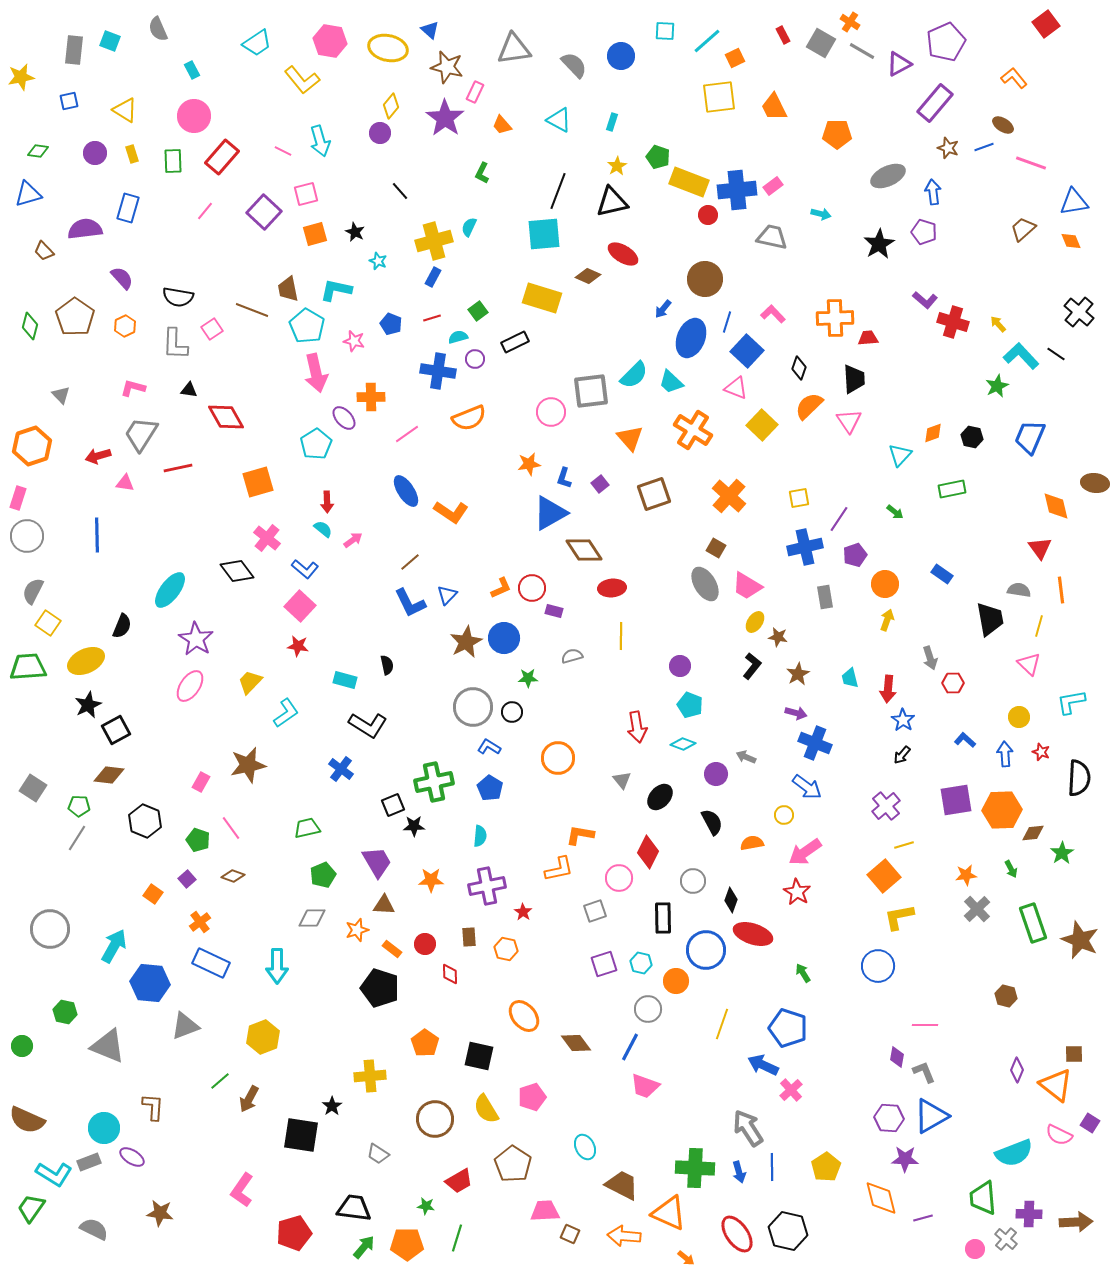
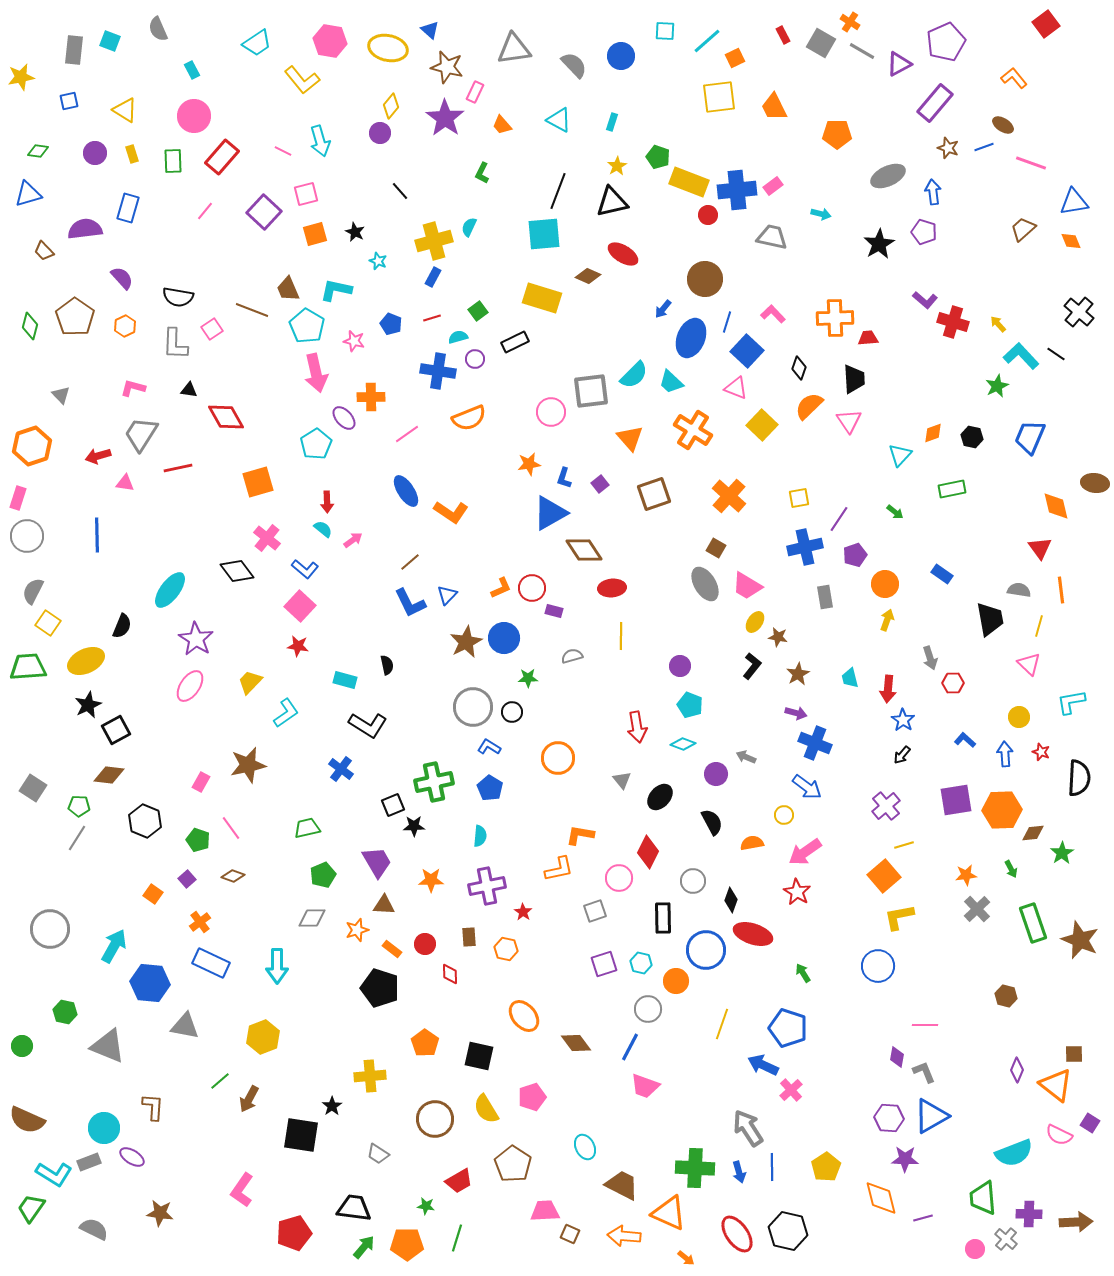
brown trapezoid at (288, 289): rotated 12 degrees counterclockwise
gray triangle at (185, 1026): rotated 32 degrees clockwise
